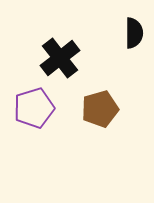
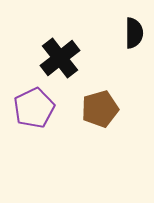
purple pentagon: rotated 9 degrees counterclockwise
